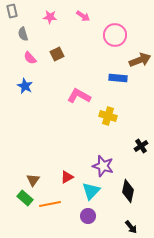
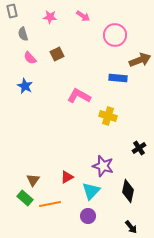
black cross: moved 2 px left, 2 px down
